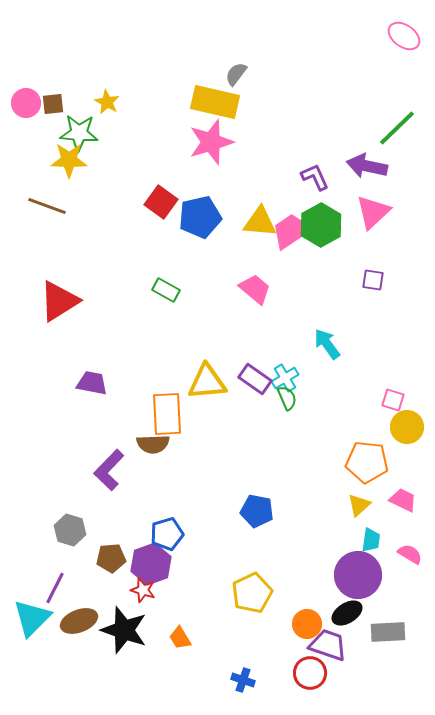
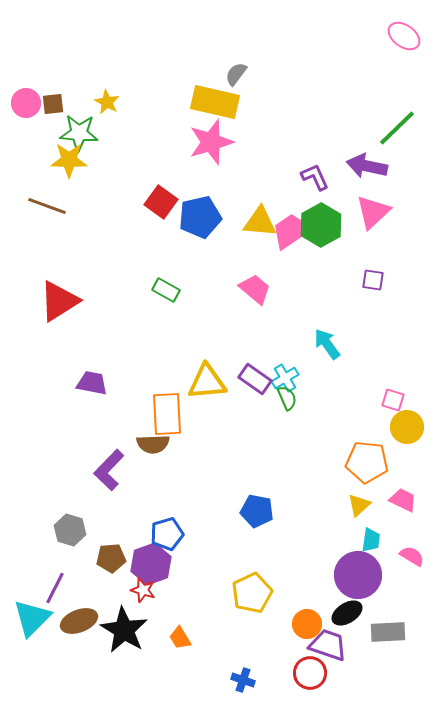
pink semicircle at (410, 554): moved 2 px right, 2 px down
black star at (124, 630): rotated 12 degrees clockwise
